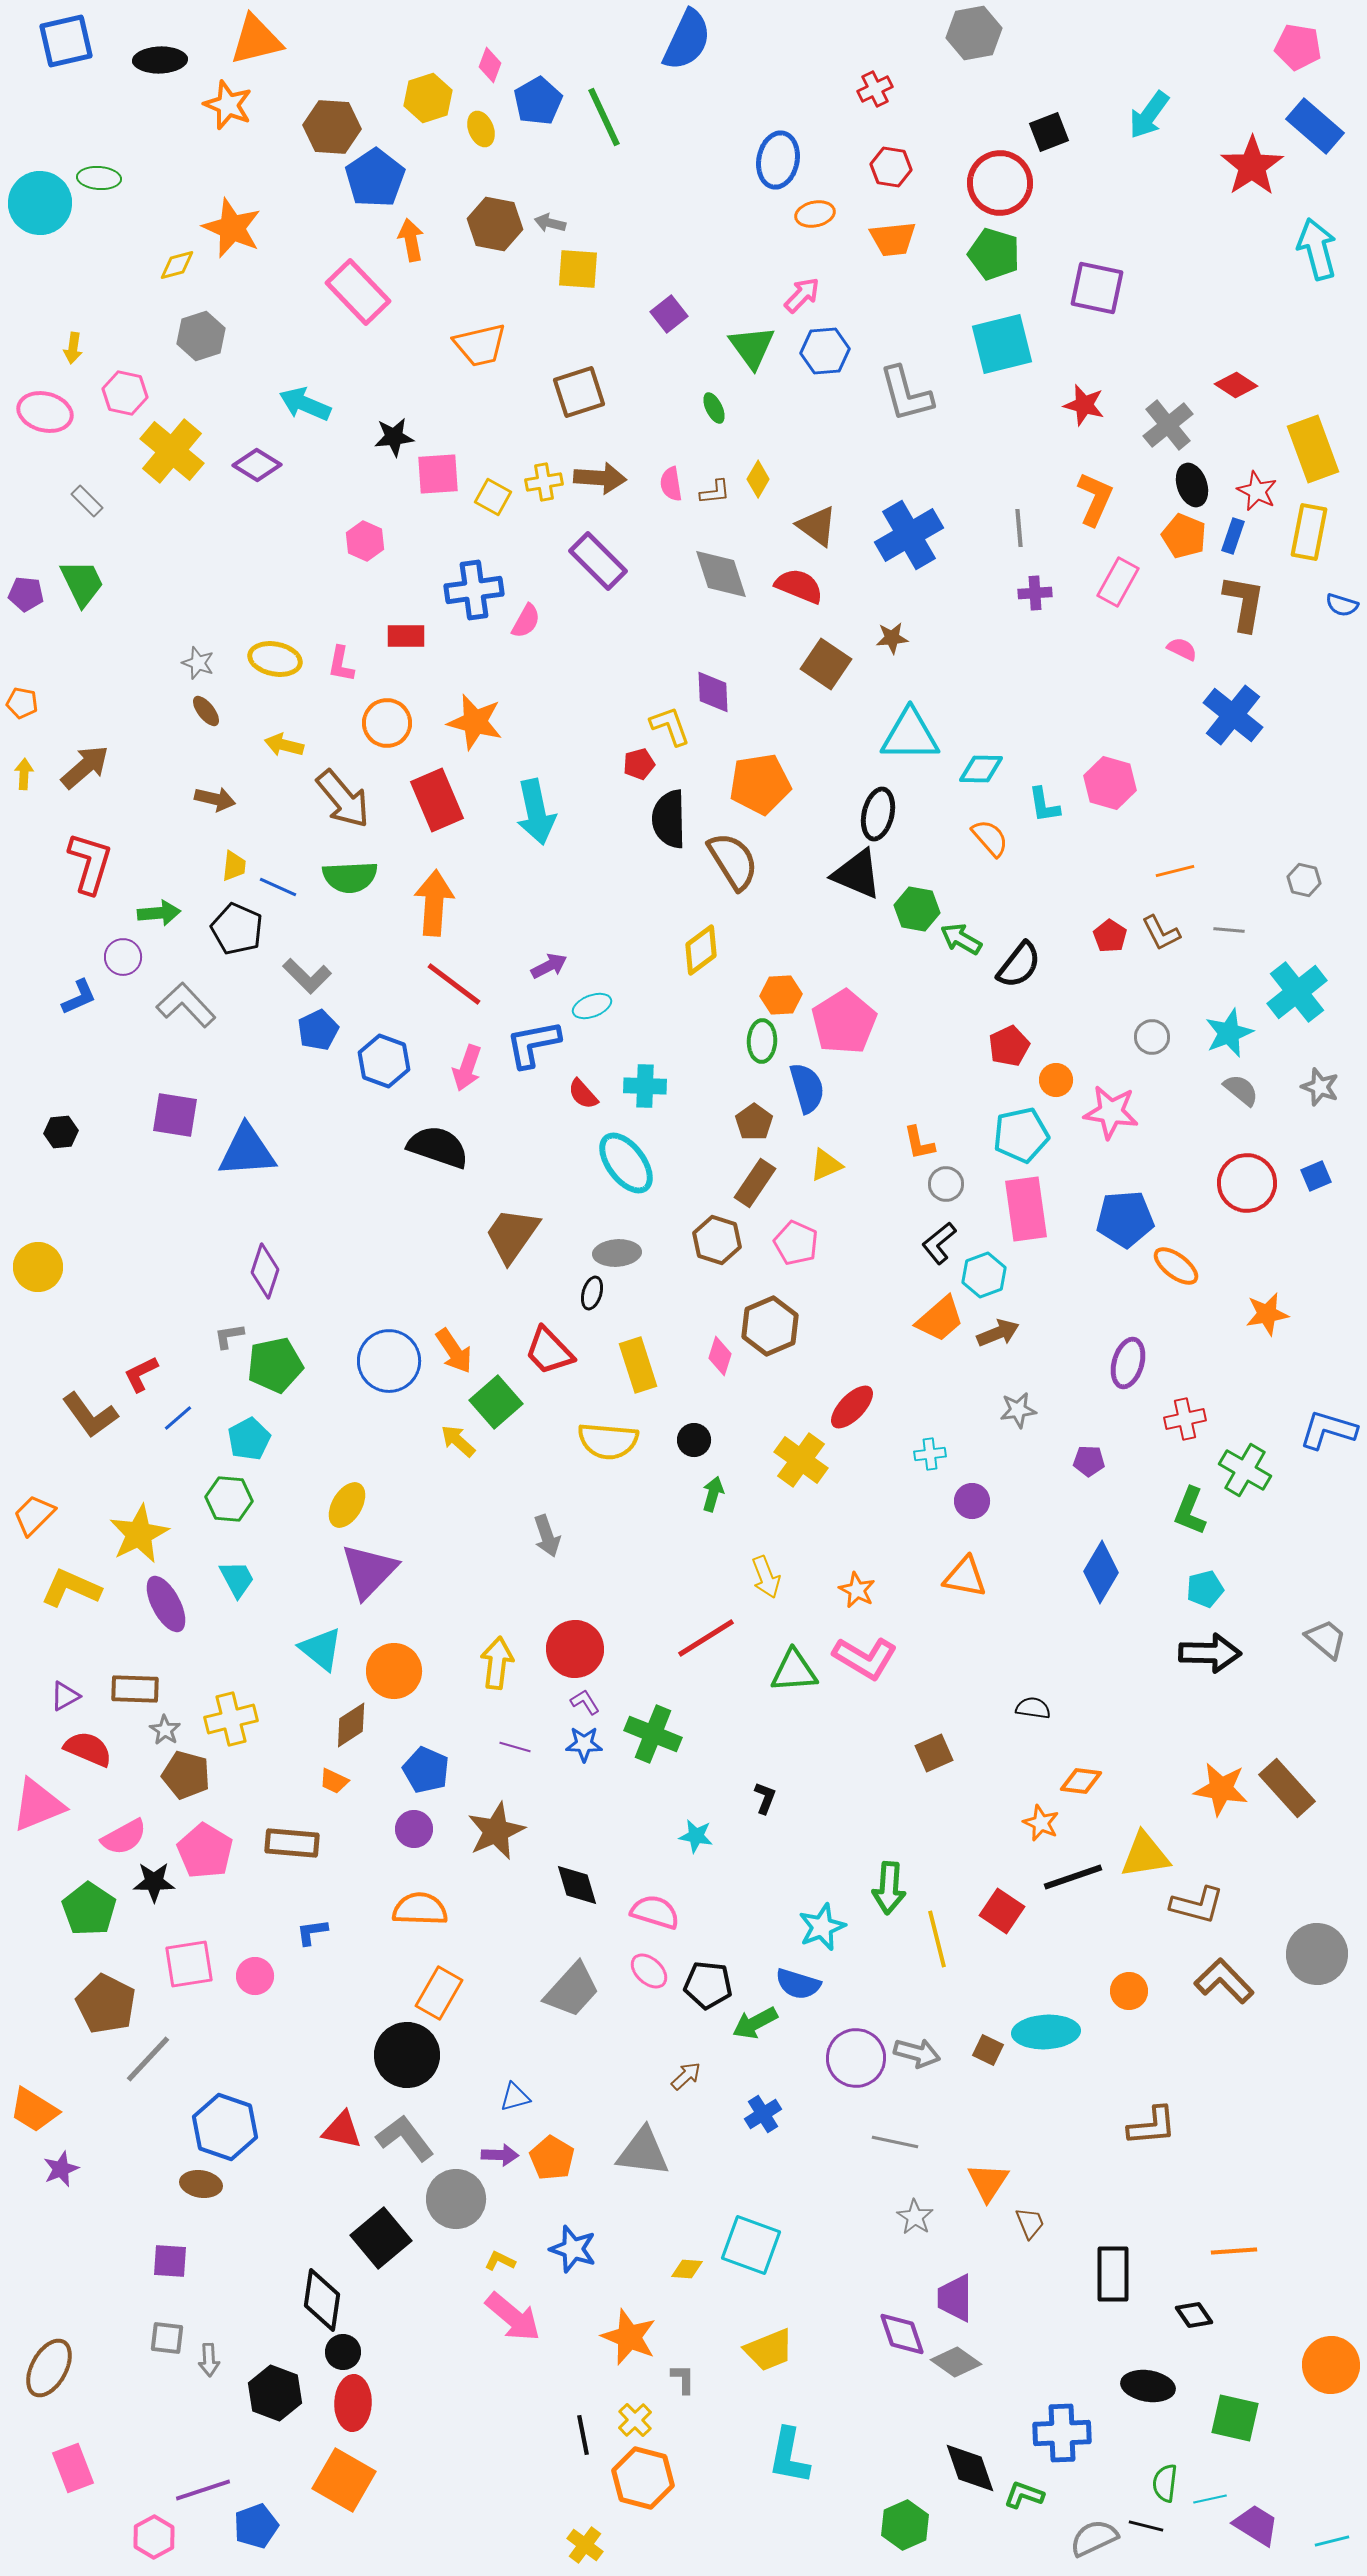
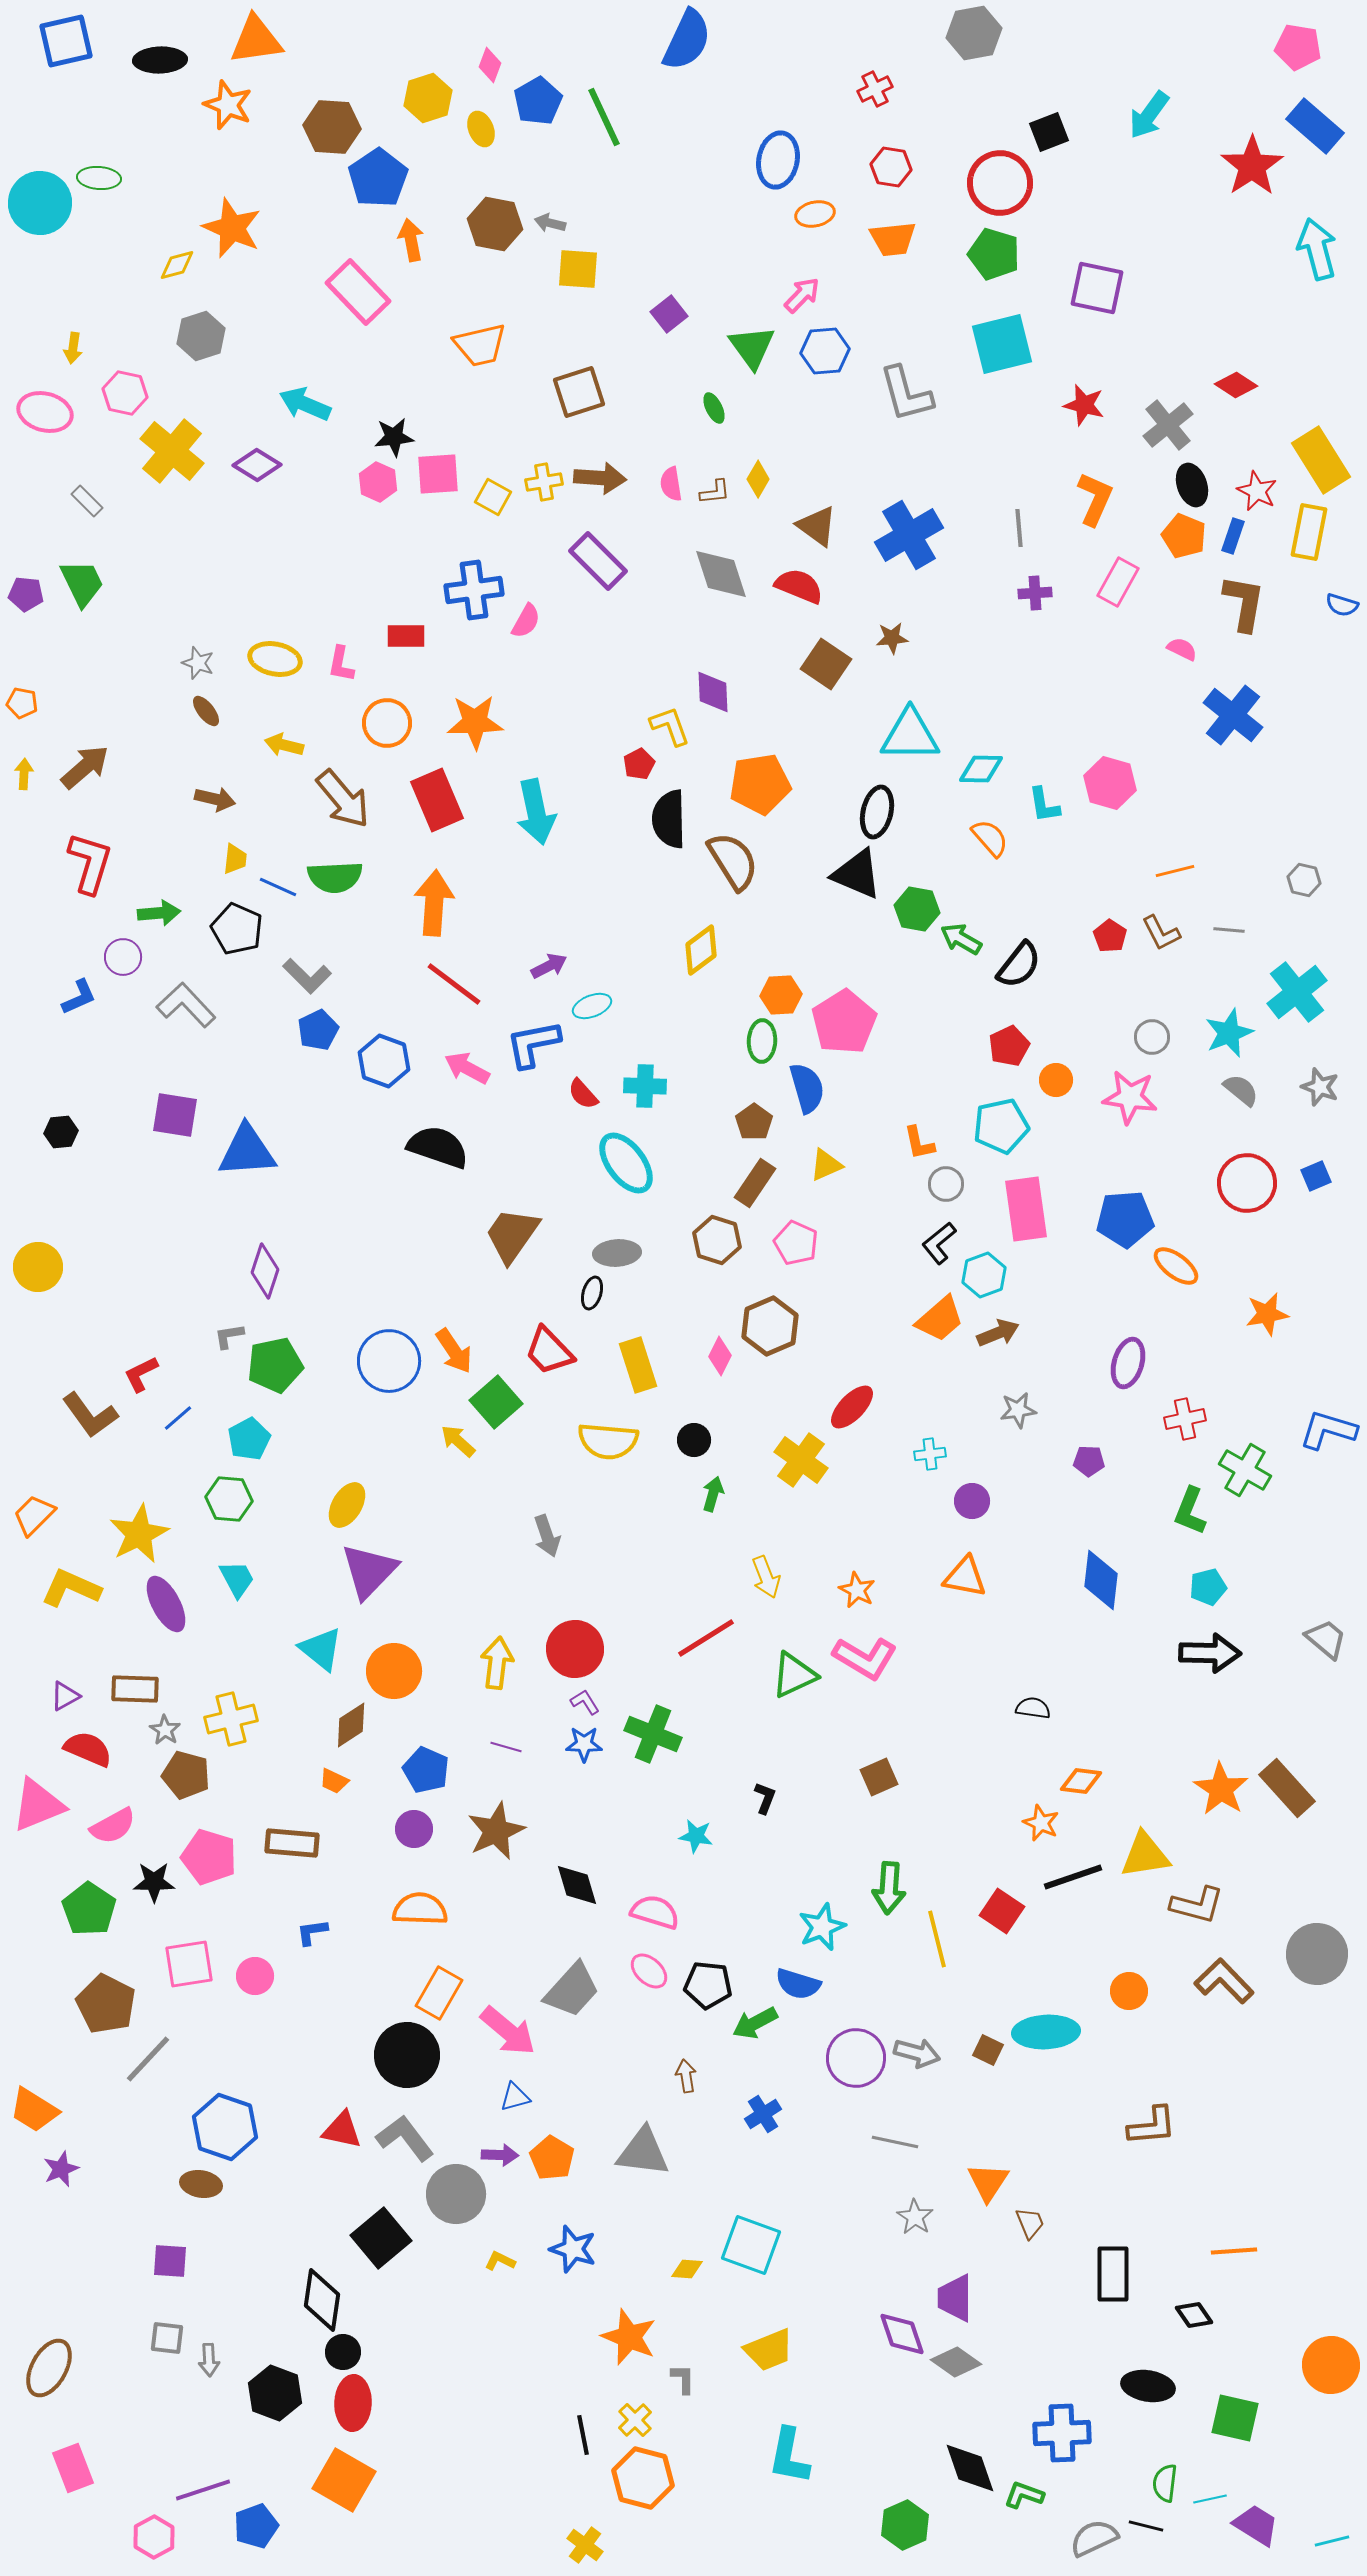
orange triangle at (256, 40): rotated 6 degrees clockwise
blue pentagon at (375, 178): moved 3 px right
yellow rectangle at (1313, 449): moved 8 px right, 11 px down; rotated 12 degrees counterclockwise
pink hexagon at (365, 541): moved 13 px right, 59 px up
orange star at (475, 722): rotated 16 degrees counterclockwise
red pentagon at (639, 764): rotated 12 degrees counterclockwise
black ellipse at (878, 814): moved 1 px left, 2 px up
yellow trapezoid at (234, 866): moved 1 px right, 7 px up
green semicircle at (350, 877): moved 15 px left
pink arrow at (467, 1068): rotated 99 degrees clockwise
pink star at (1111, 1112): moved 19 px right, 15 px up
cyan pentagon at (1021, 1135): moved 20 px left, 9 px up
pink diamond at (720, 1356): rotated 9 degrees clockwise
blue diamond at (1101, 1572): moved 8 px down; rotated 24 degrees counterclockwise
cyan pentagon at (1205, 1589): moved 3 px right, 2 px up
green triangle at (794, 1671): moved 4 px down; rotated 21 degrees counterclockwise
purple line at (515, 1747): moved 9 px left
brown square at (934, 1753): moved 55 px left, 24 px down
orange star at (1221, 1789): rotated 24 degrees clockwise
pink semicircle at (124, 1837): moved 11 px left, 11 px up
pink pentagon at (205, 1851): moved 4 px right, 6 px down; rotated 14 degrees counterclockwise
brown arrow at (686, 2076): rotated 56 degrees counterclockwise
gray circle at (456, 2199): moved 5 px up
pink arrow at (513, 2317): moved 5 px left, 286 px up
